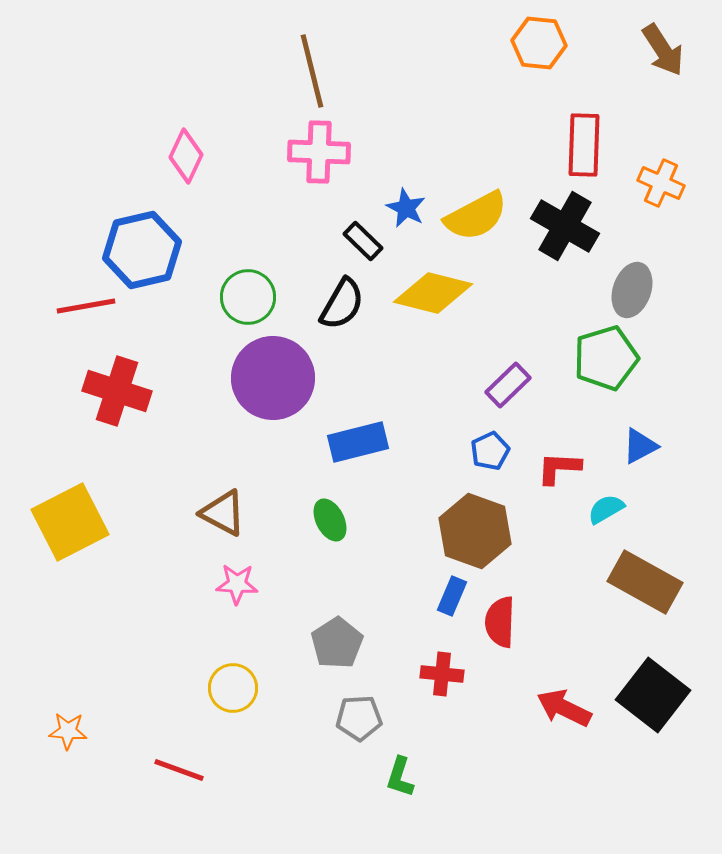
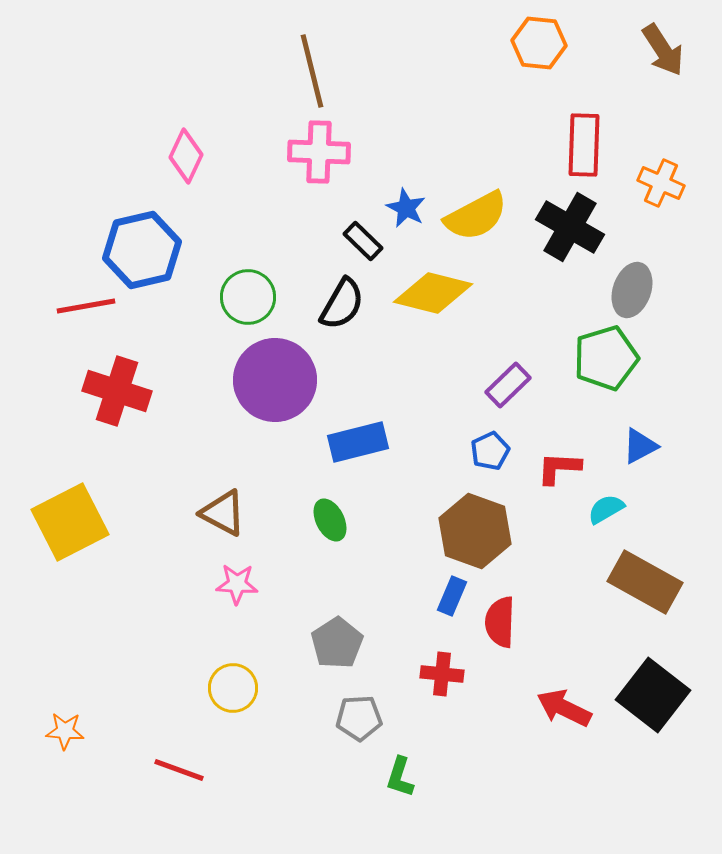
black cross at (565, 226): moved 5 px right, 1 px down
purple circle at (273, 378): moved 2 px right, 2 px down
orange star at (68, 731): moved 3 px left
